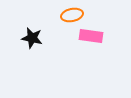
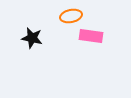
orange ellipse: moved 1 px left, 1 px down
